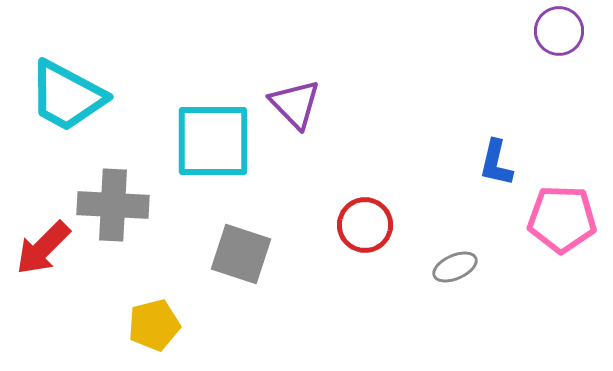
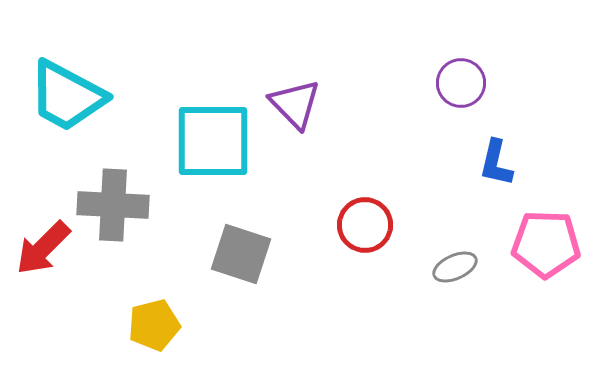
purple circle: moved 98 px left, 52 px down
pink pentagon: moved 16 px left, 25 px down
